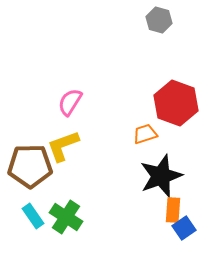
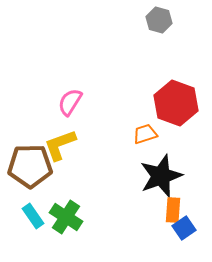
yellow L-shape: moved 3 px left, 1 px up
